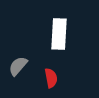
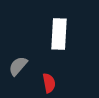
red semicircle: moved 2 px left, 5 px down
